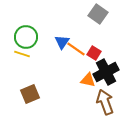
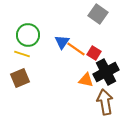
green circle: moved 2 px right, 2 px up
orange triangle: moved 2 px left
brown square: moved 10 px left, 16 px up
brown arrow: rotated 10 degrees clockwise
